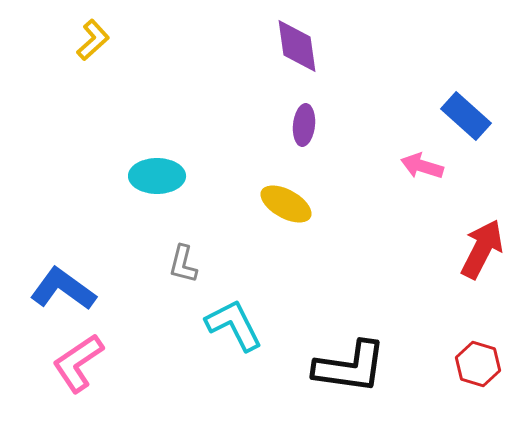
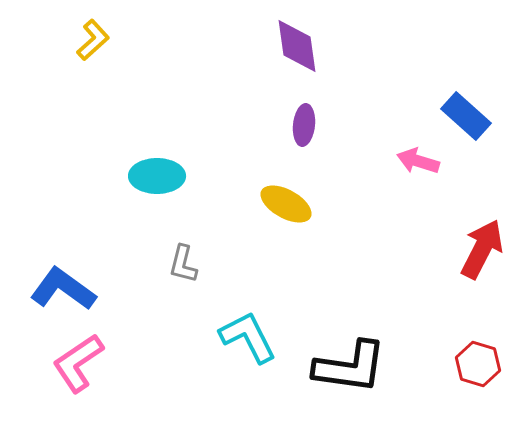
pink arrow: moved 4 px left, 5 px up
cyan L-shape: moved 14 px right, 12 px down
